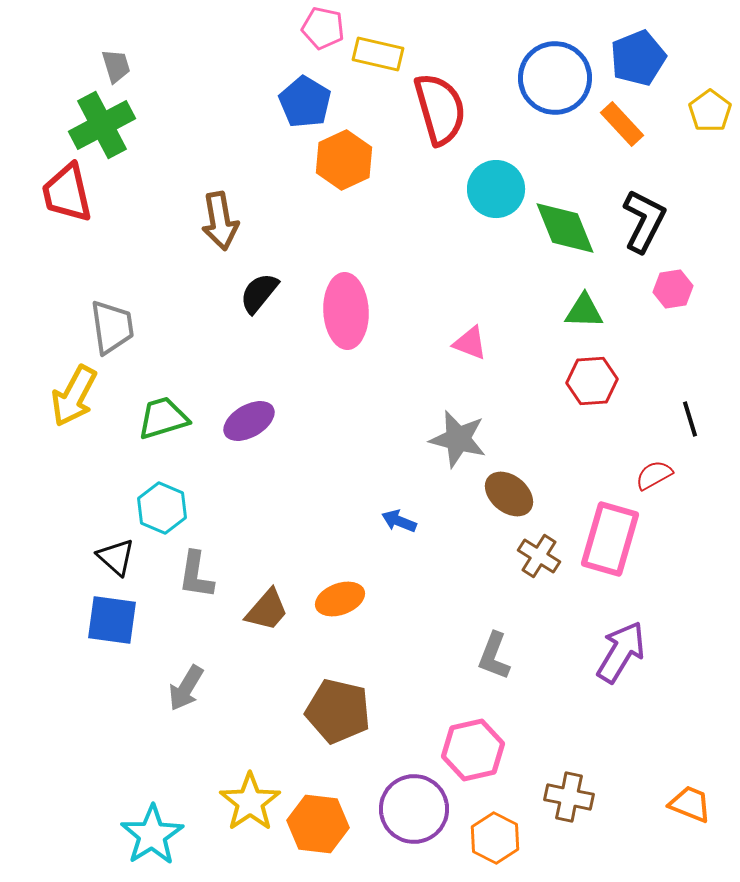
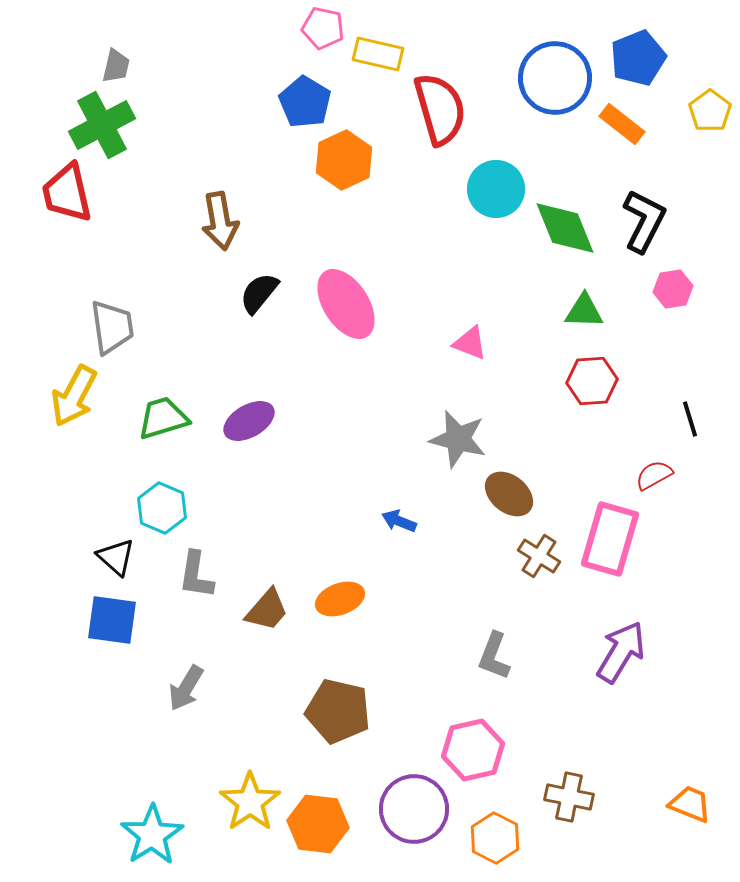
gray trapezoid at (116, 66): rotated 30 degrees clockwise
orange rectangle at (622, 124): rotated 9 degrees counterclockwise
pink ellipse at (346, 311): moved 7 px up; rotated 30 degrees counterclockwise
